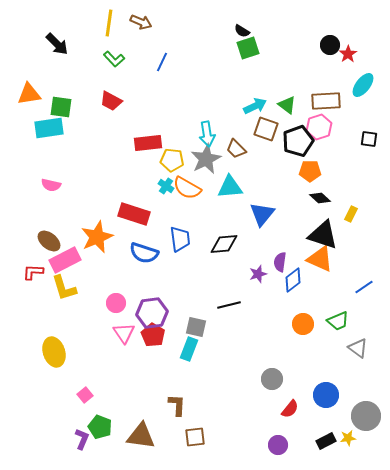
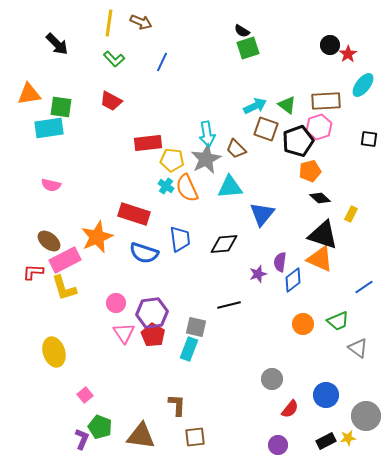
orange pentagon at (310, 171): rotated 15 degrees counterclockwise
orange semicircle at (187, 188): rotated 36 degrees clockwise
